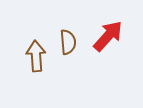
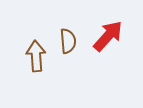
brown semicircle: moved 1 px up
